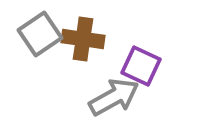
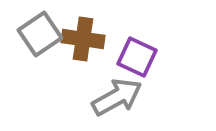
purple square: moved 4 px left, 9 px up
gray arrow: moved 3 px right
